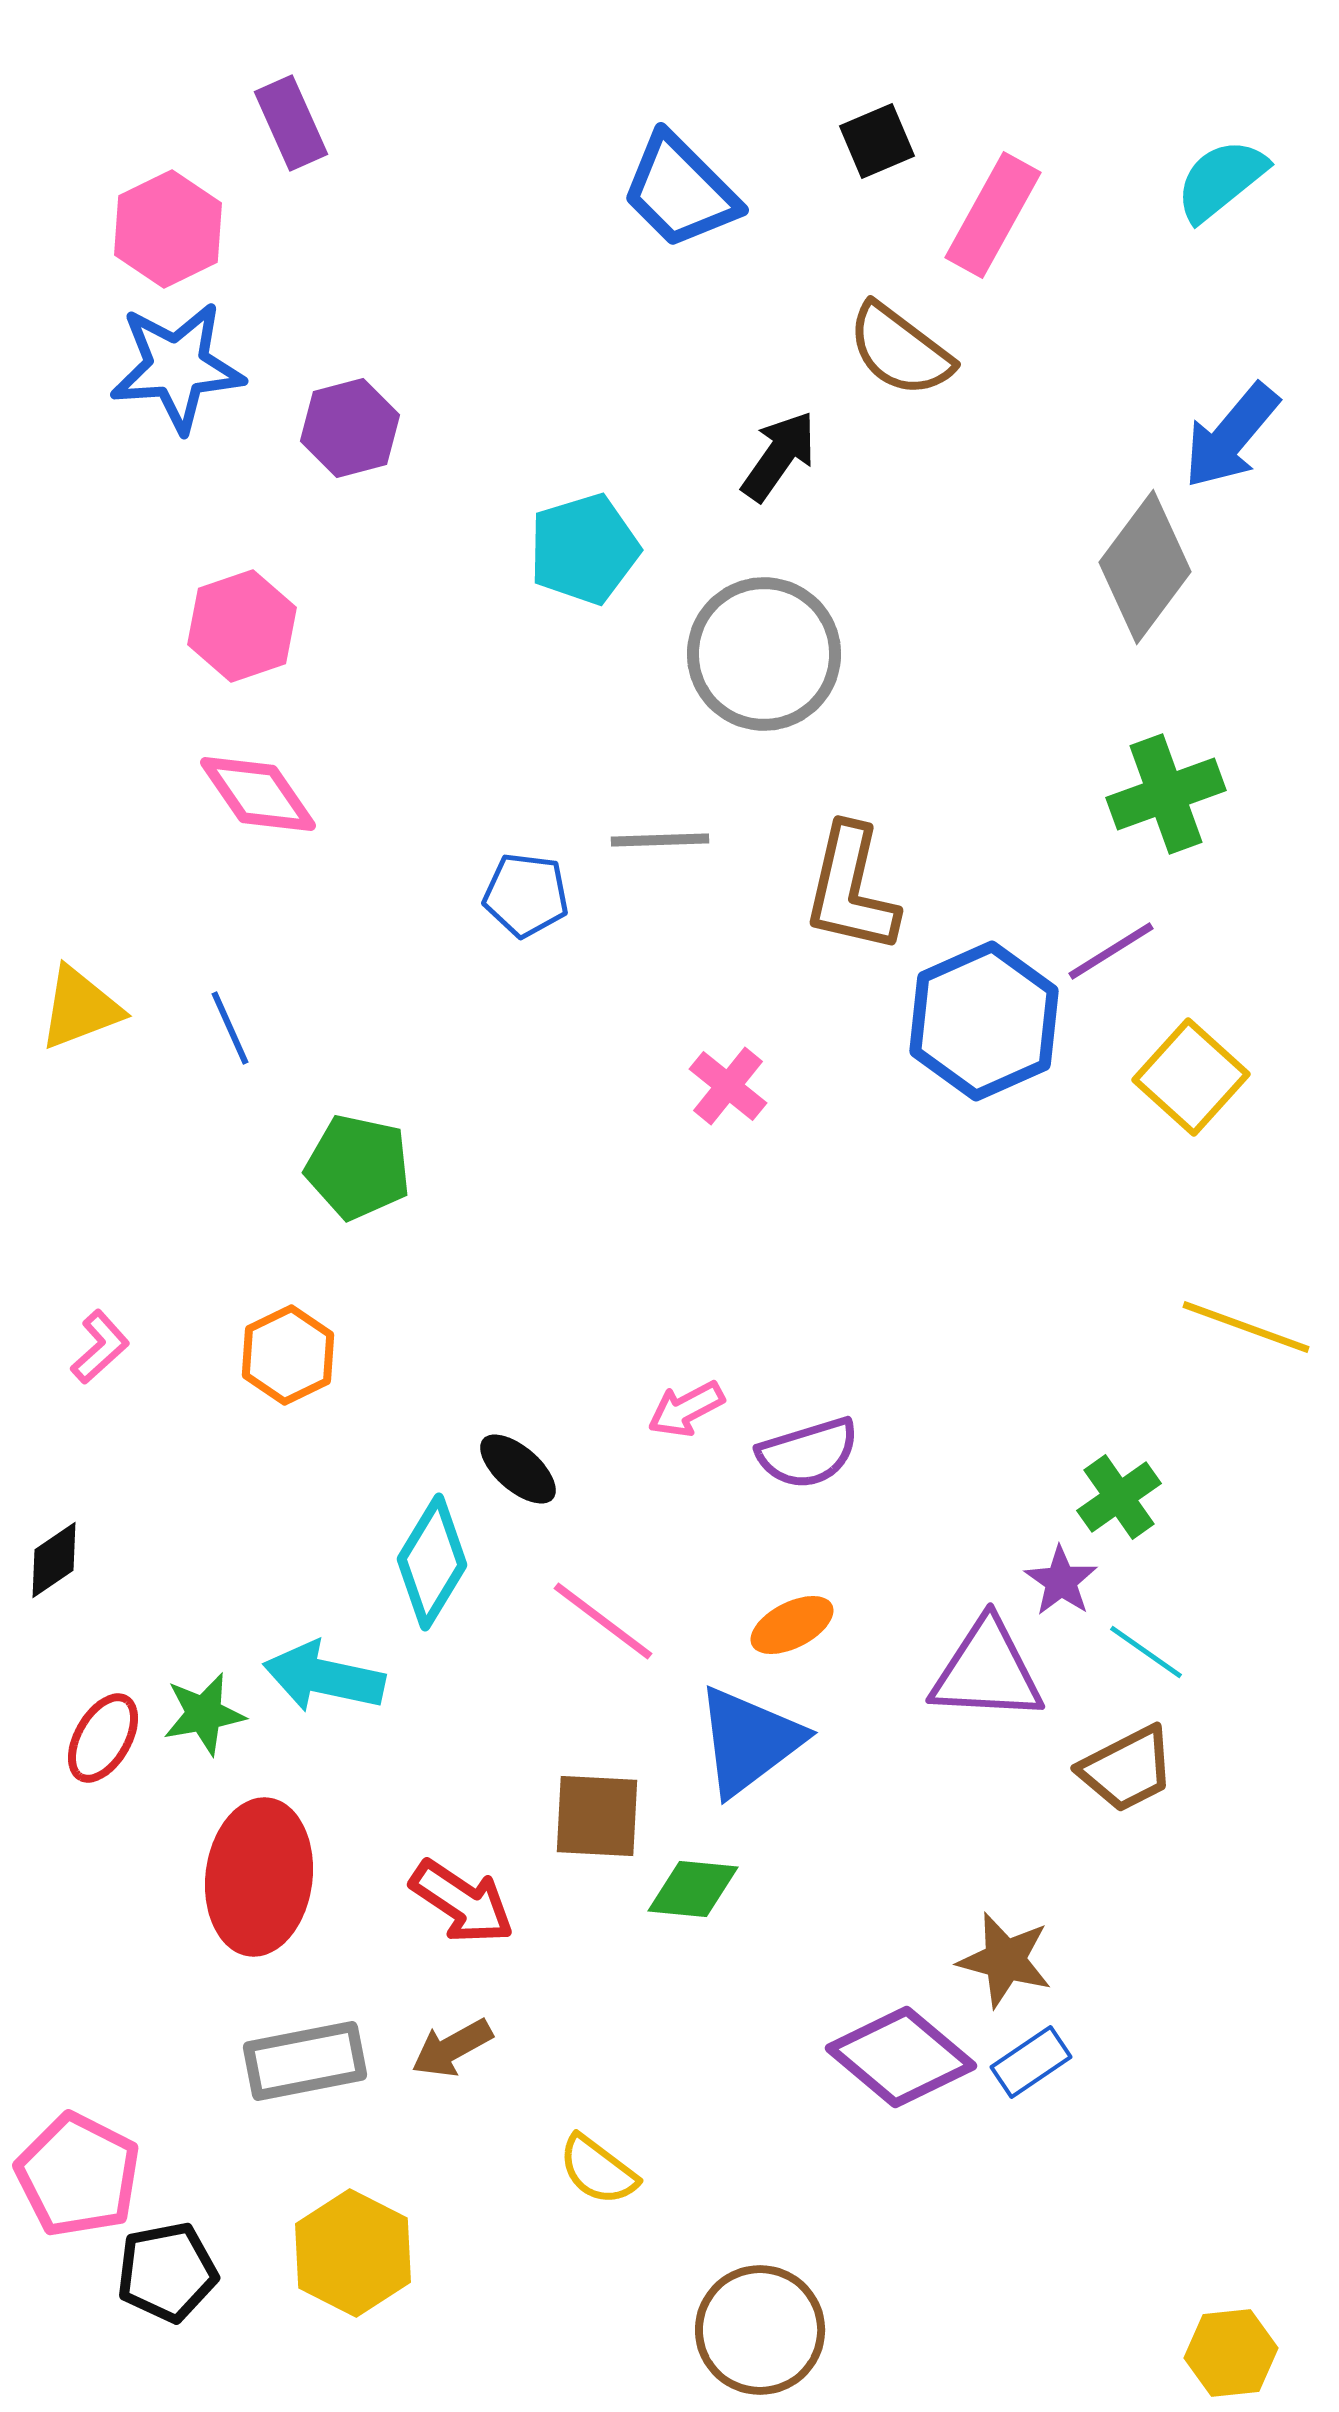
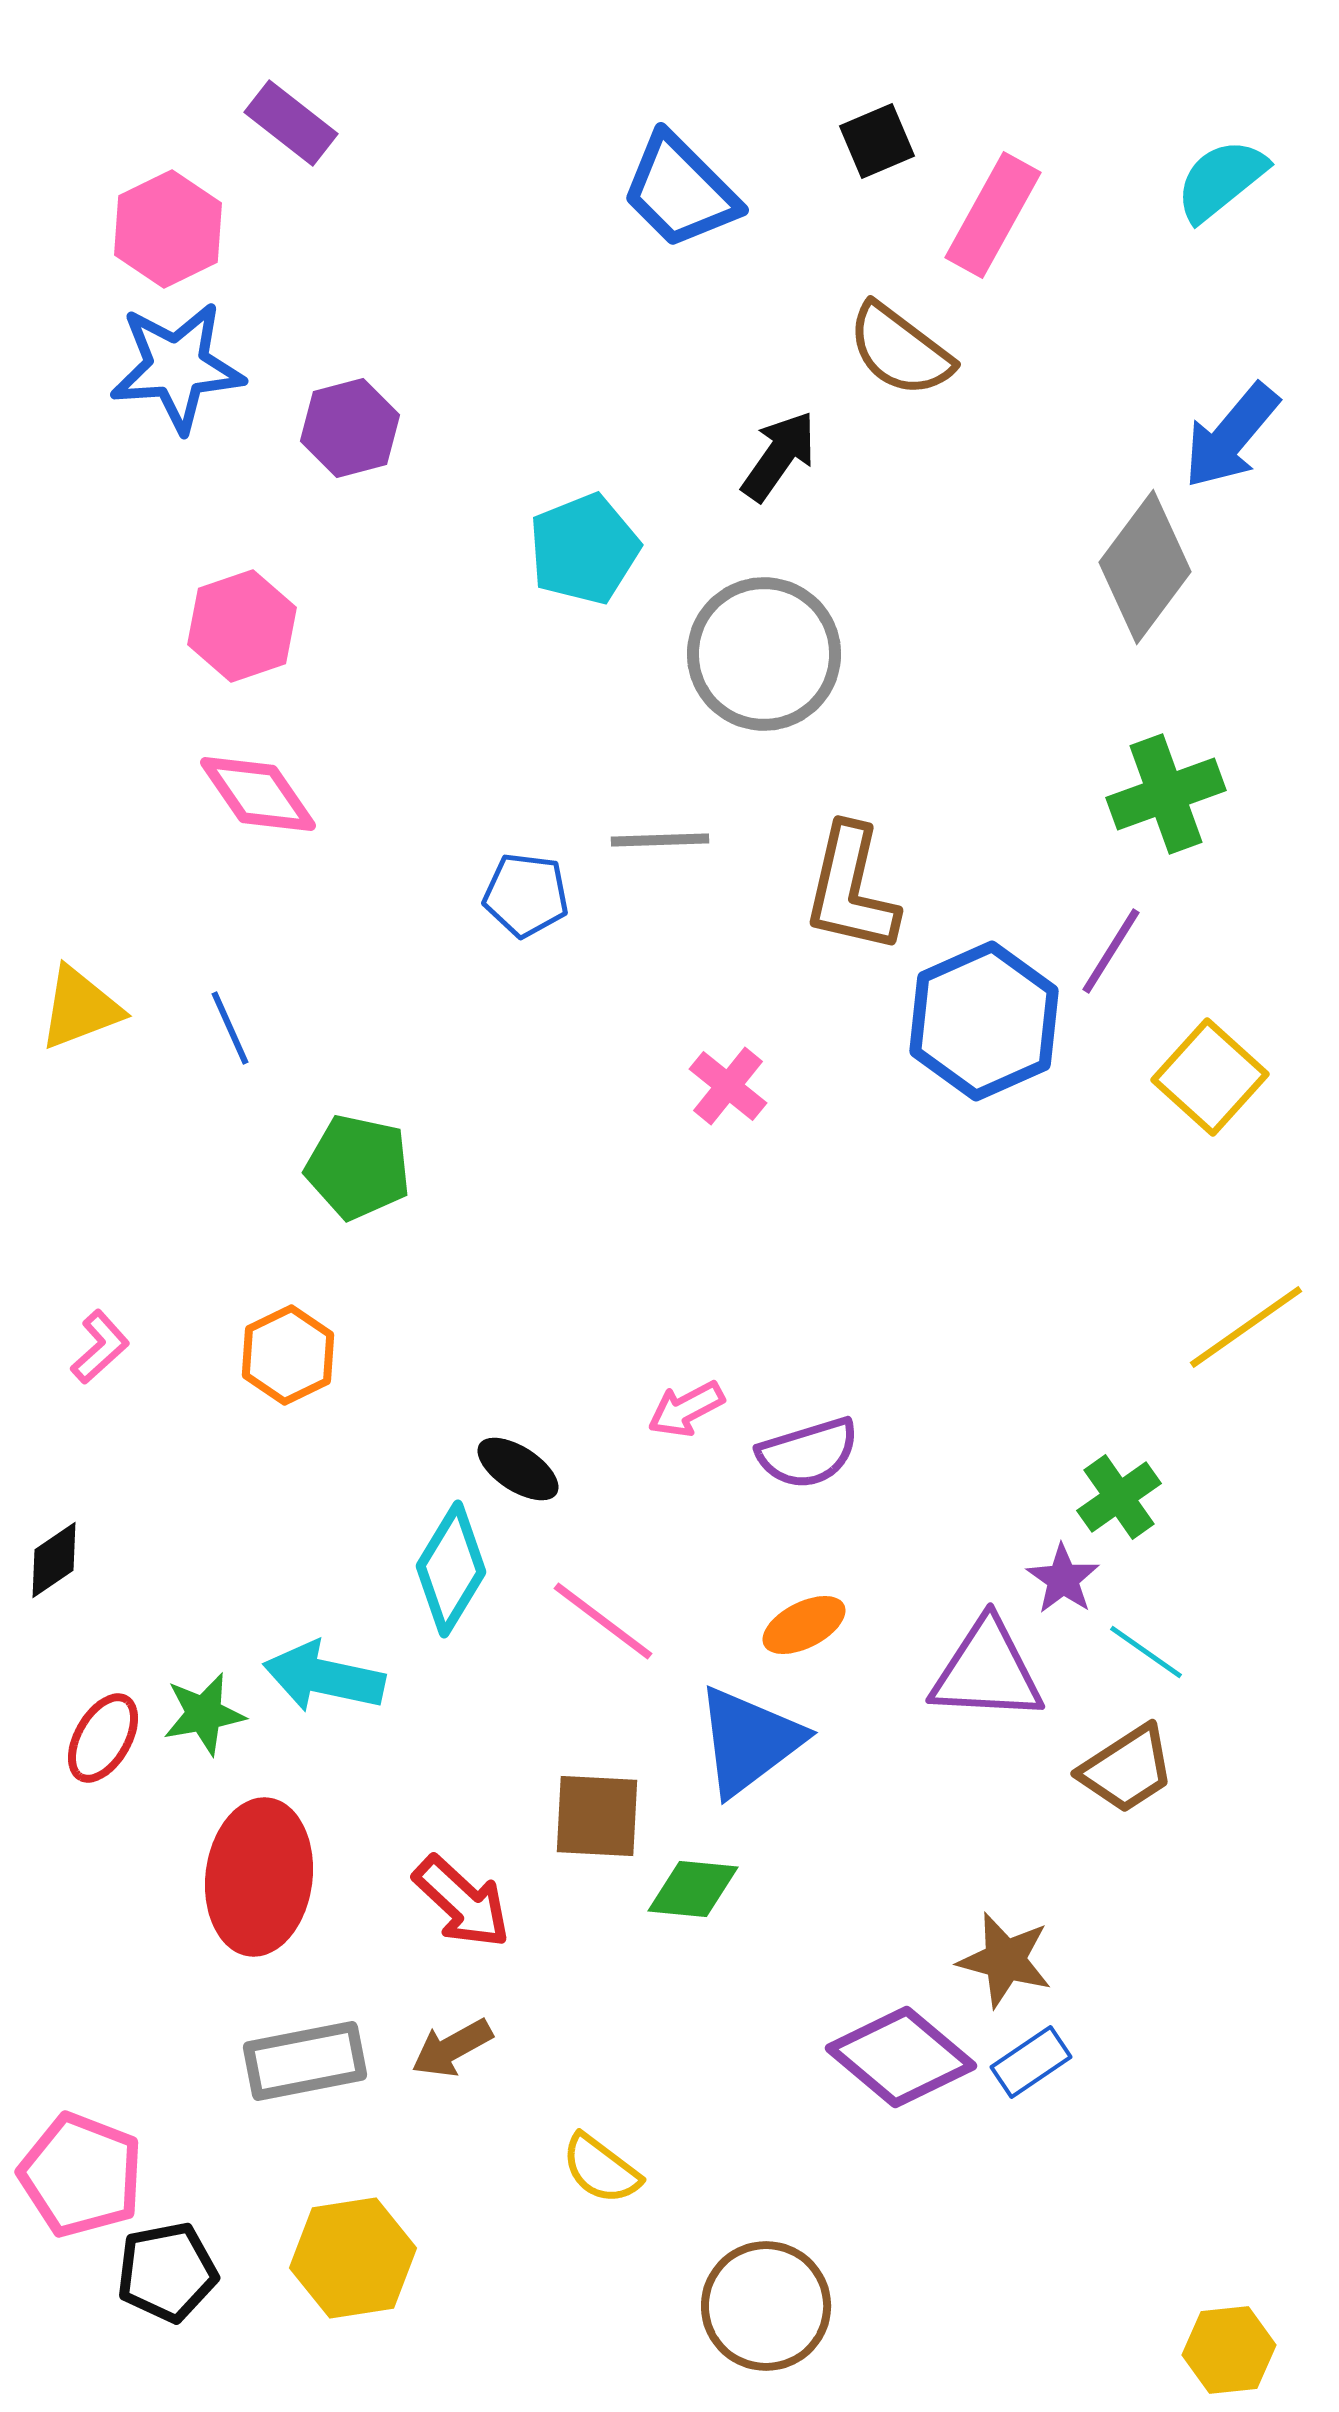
purple rectangle at (291, 123): rotated 28 degrees counterclockwise
cyan pentagon at (584, 549): rotated 5 degrees counterclockwise
purple line at (1111, 951): rotated 26 degrees counterclockwise
yellow square at (1191, 1077): moved 19 px right
yellow line at (1246, 1327): rotated 55 degrees counterclockwise
black ellipse at (518, 1469): rotated 8 degrees counterclockwise
cyan diamond at (432, 1562): moved 19 px right, 7 px down
purple star at (1061, 1581): moved 2 px right, 2 px up
orange ellipse at (792, 1625): moved 12 px right
brown trapezoid at (1127, 1769): rotated 6 degrees counterclockwise
red arrow at (462, 1902): rotated 9 degrees clockwise
yellow semicircle at (598, 2170): moved 3 px right, 1 px up
pink pentagon at (78, 2175): moved 3 px right; rotated 6 degrees counterclockwise
yellow hexagon at (353, 2253): moved 5 px down; rotated 24 degrees clockwise
brown circle at (760, 2330): moved 6 px right, 24 px up
yellow hexagon at (1231, 2353): moved 2 px left, 3 px up
